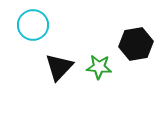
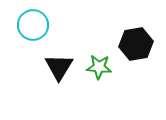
black triangle: rotated 12 degrees counterclockwise
